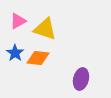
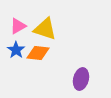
pink triangle: moved 5 px down
blue star: moved 1 px right, 3 px up
orange diamond: moved 5 px up
